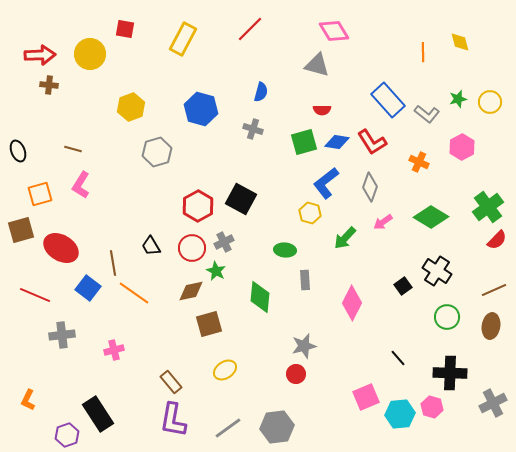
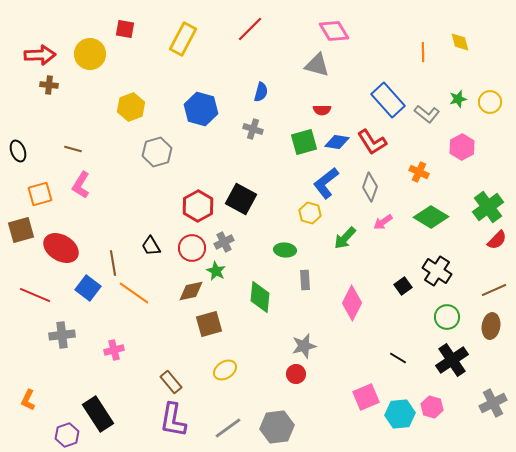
orange cross at (419, 162): moved 10 px down
black line at (398, 358): rotated 18 degrees counterclockwise
black cross at (450, 373): moved 2 px right, 13 px up; rotated 36 degrees counterclockwise
